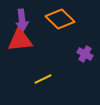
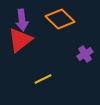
red triangle: rotated 32 degrees counterclockwise
purple cross: rotated 28 degrees clockwise
